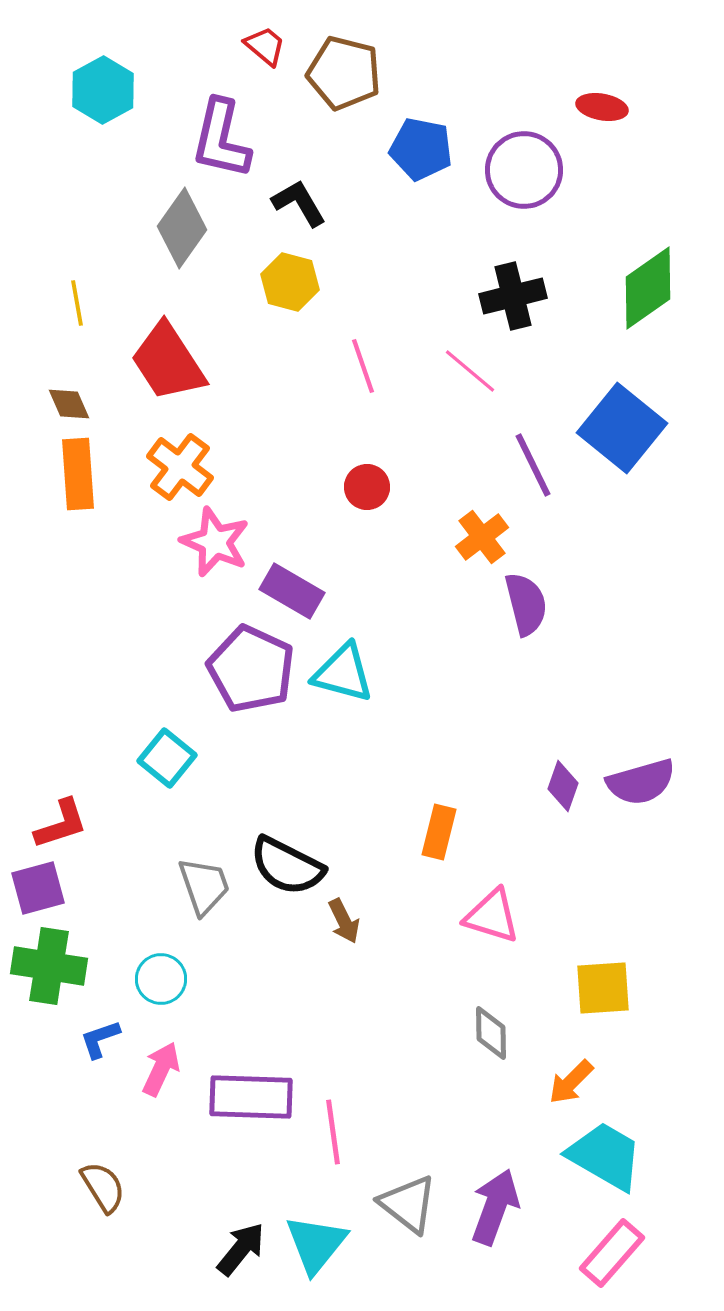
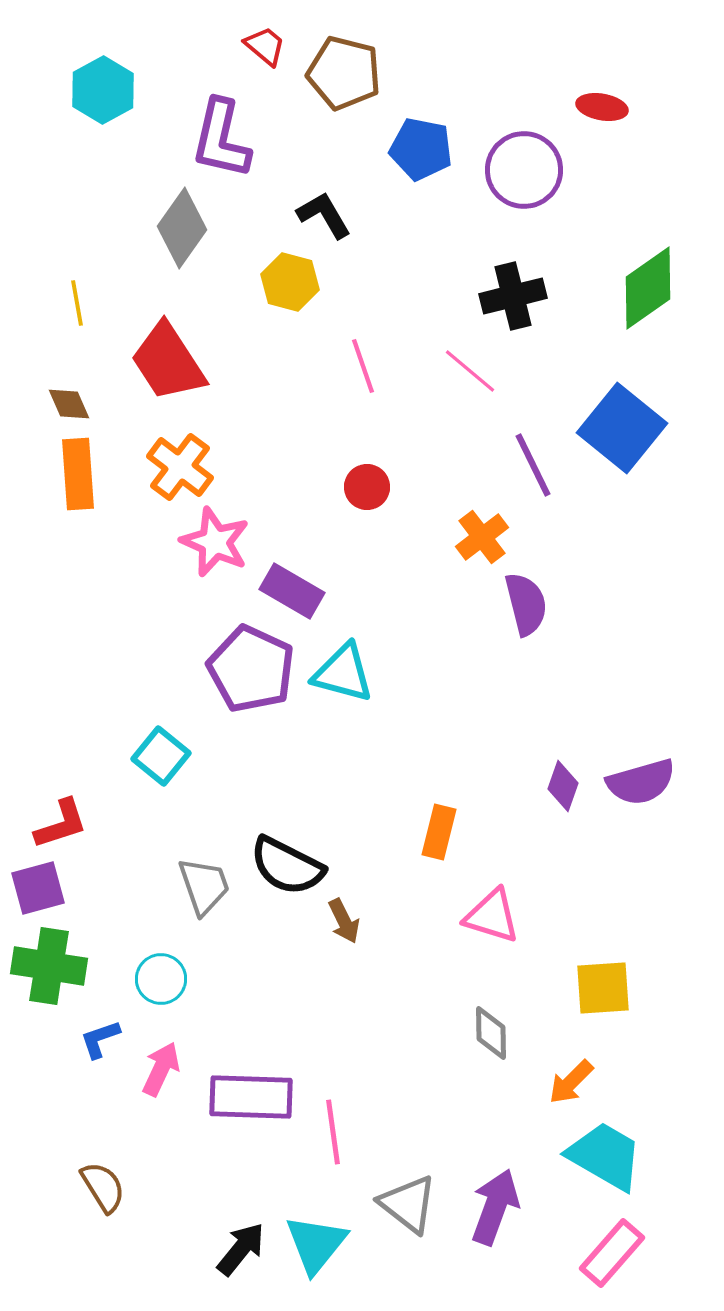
black L-shape at (299, 203): moved 25 px right, 12 px down
cyan square at (167, 758): moved 6 px left, 2 px up
